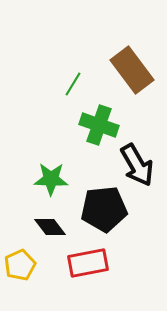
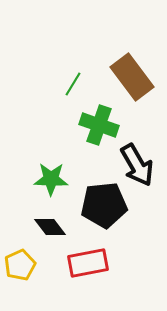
brown rectangle: moved 7 px down
black pentagon: moved 4 px up
